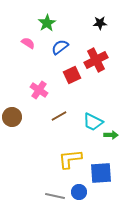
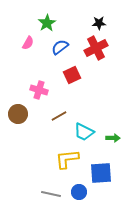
black star: moved 1 px left
pink semicircle: rotated 88 degrees clockwise
red cross: moved 12 px up
pink cross: rotated 18 degrees counterclockwise
brown circle: moved 6 px right, 3 px up
cyan trapezoid: moved 9 px left, 10 px down
green arrow: moved 2 px right, 3 px down
yellow L-shape: moved 3 px left
gray line: moved 4 px left, 2 px up
